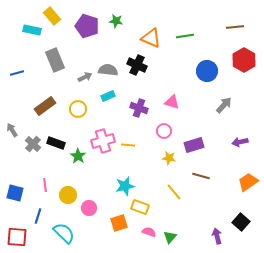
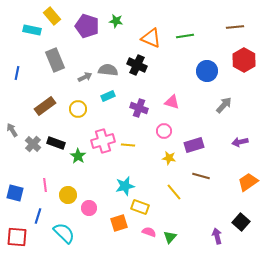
blue line at (17, 73): rotated 64 degrees counterclockwise
